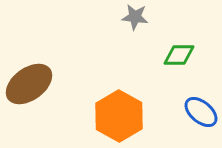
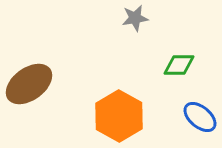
gray star: moved 1 px down; rotated 16 degrees counterclockwise
green diamond: moved 10 px down
blue ellipse: moved 1 px left, 5 px down
